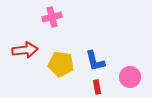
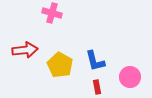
pink cross: moved 4 px up; rotated 30 degrees clockwise
yellow pentagon: moved 1 px left, 1 px down; rotated 20 degrees clockwise
